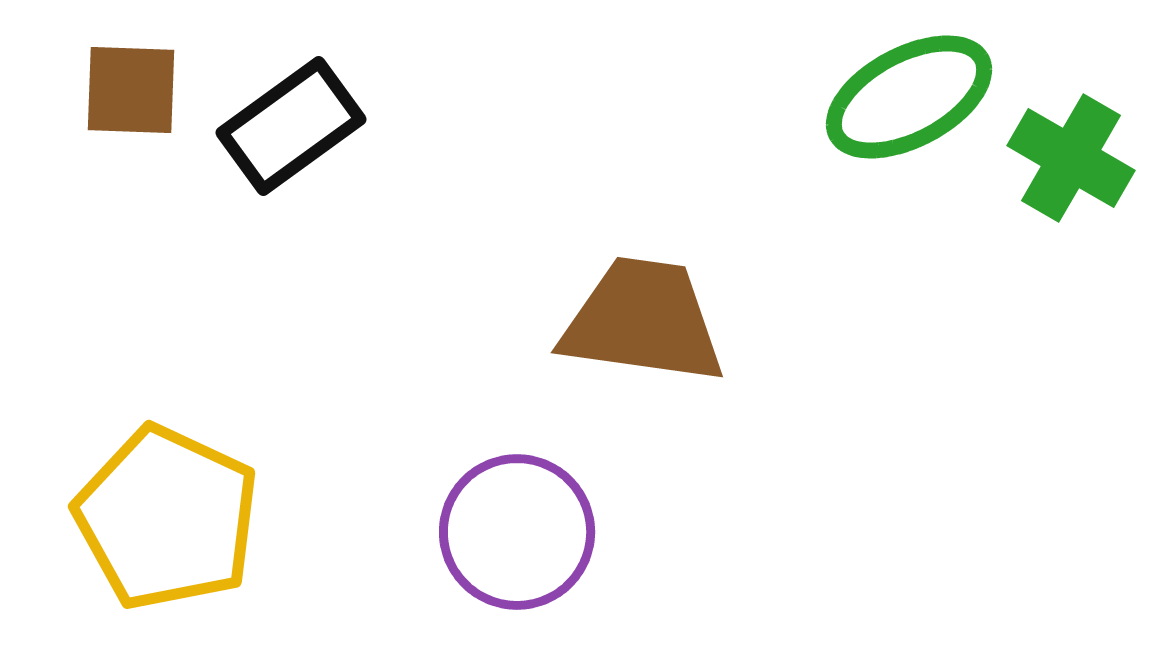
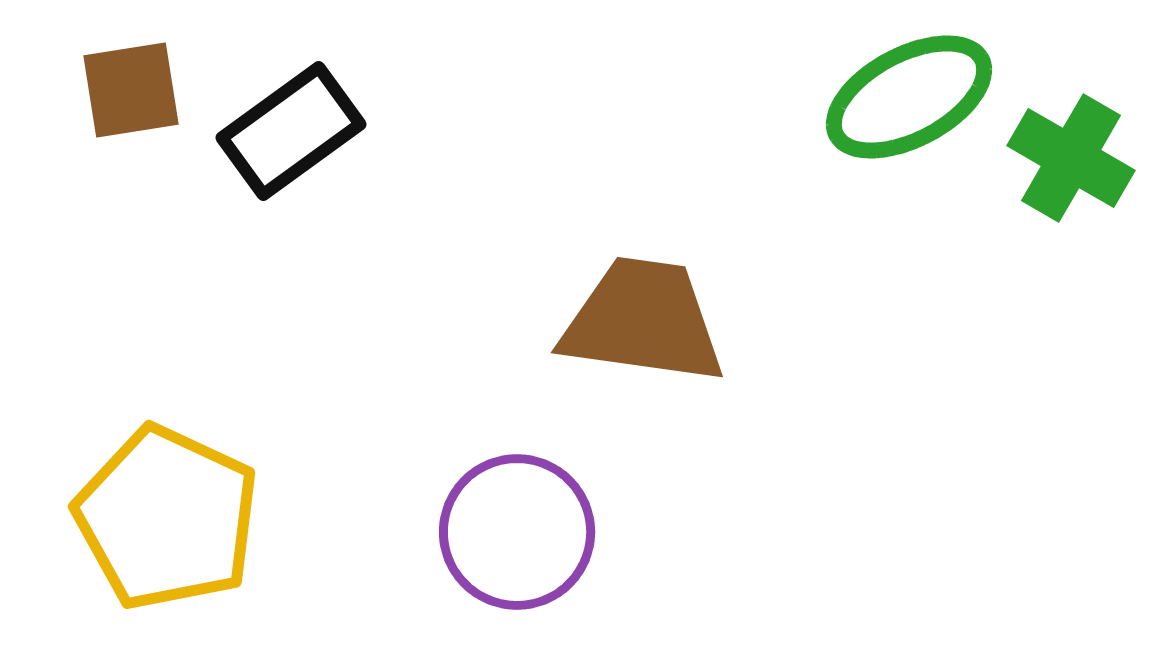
brown square: rotated 11 degrees counterclockwise
black rectangle: moved 5 px down
